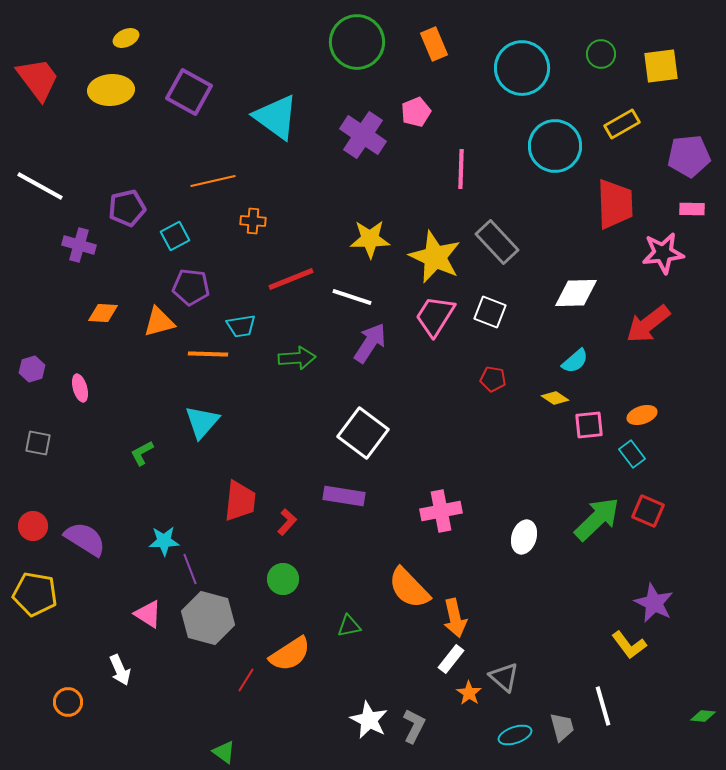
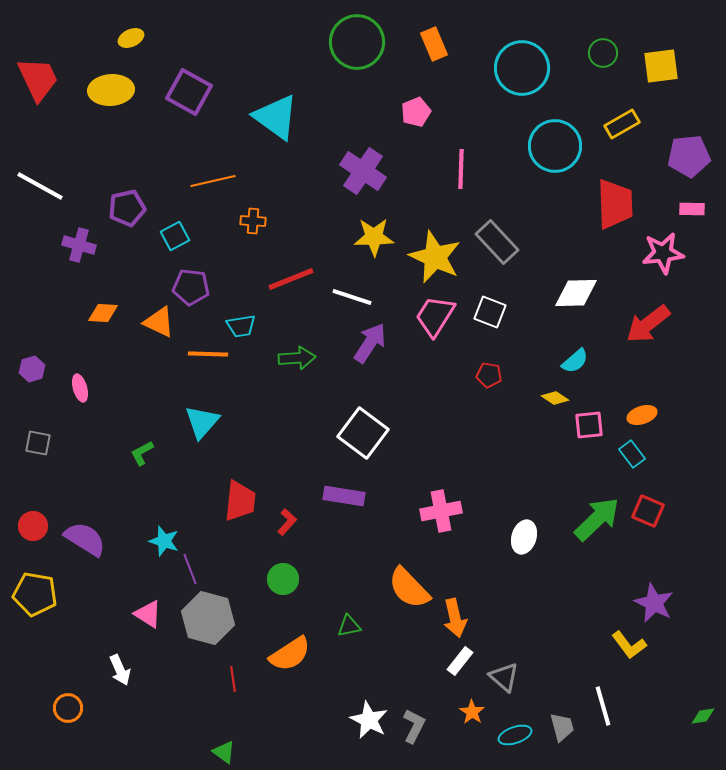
yellow ellipse at (126, 38): moved 5 px right
green circle at (601, 54): moved 2 px right, 1 px up
red trapezoid at (38, 79): rotated 12 degrees clockwise
purple cross at (363, 135): moved 36 px down
yellow star at (370, 239): moved 4 px right, 2 px up
orange triangle at (159, 322): rotated 40 degrees clockwise
red pentagon at (493, 379): moved 4 px left, 4 px up
cyan star at (164, 541): rotated 20 degrees clockwise
white rectangle at (451, 659): moved 9 px right, 2 px down
red line at (246, 680): moved 13 px left, 1 px up; rotated 40 degrees counterclockwise
orange star at (469, 693): moved 3 px right, 19 px down
orange circle at (68, 702): moved 6 px down
green diamond at (703, 716): rotated 15 degrees counterclockwise
